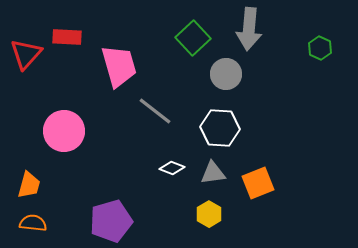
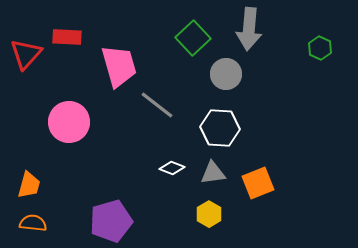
gray line: moved 2 px right, 6 px up
pink circle: moved 5 px right, 9 px up
